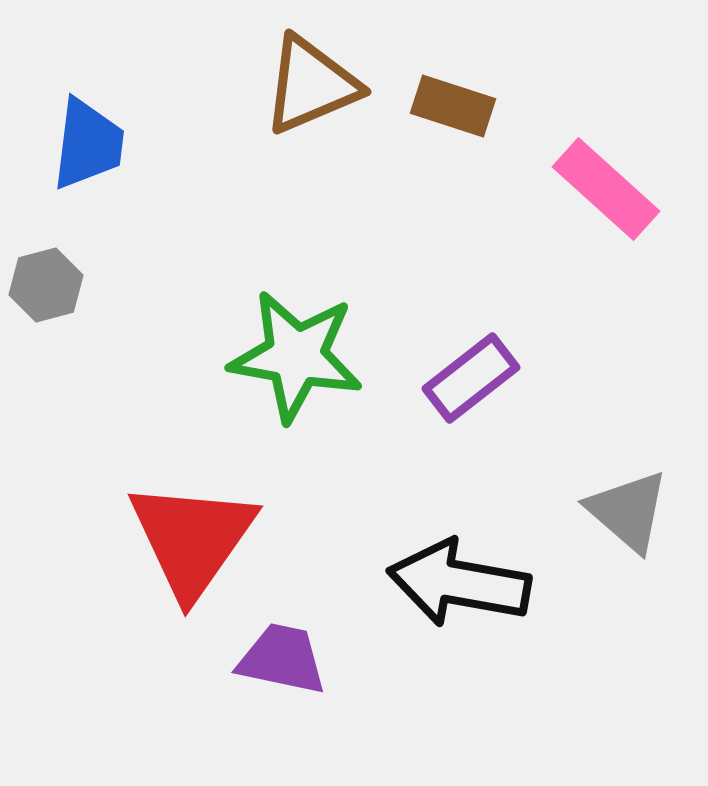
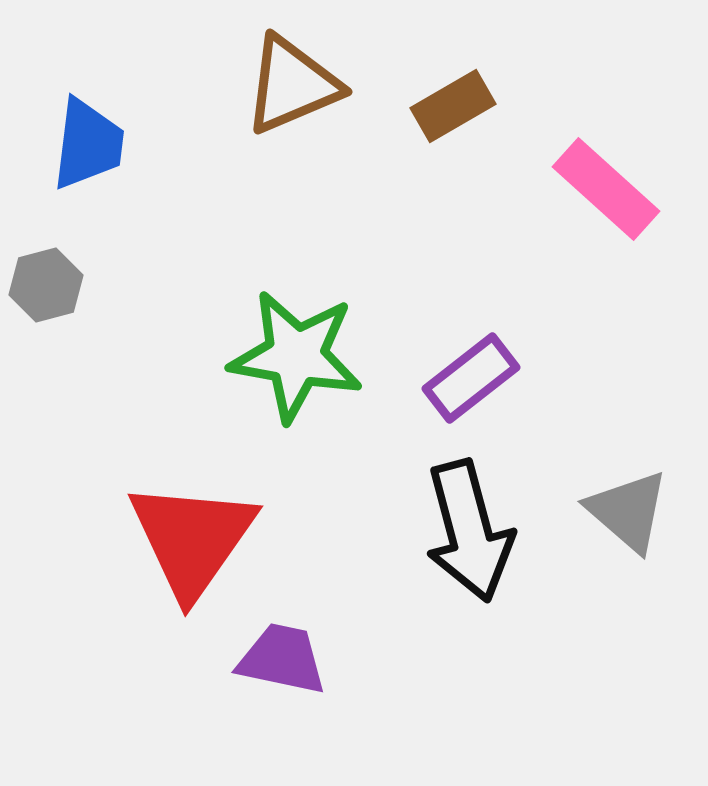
brown triangle: moved 19 px left
brown rectangle: rotated 48 degrees counterclockwise
black arrow: moved 10 px right, 52 px up; rotated 115 degrees counterclockwise
